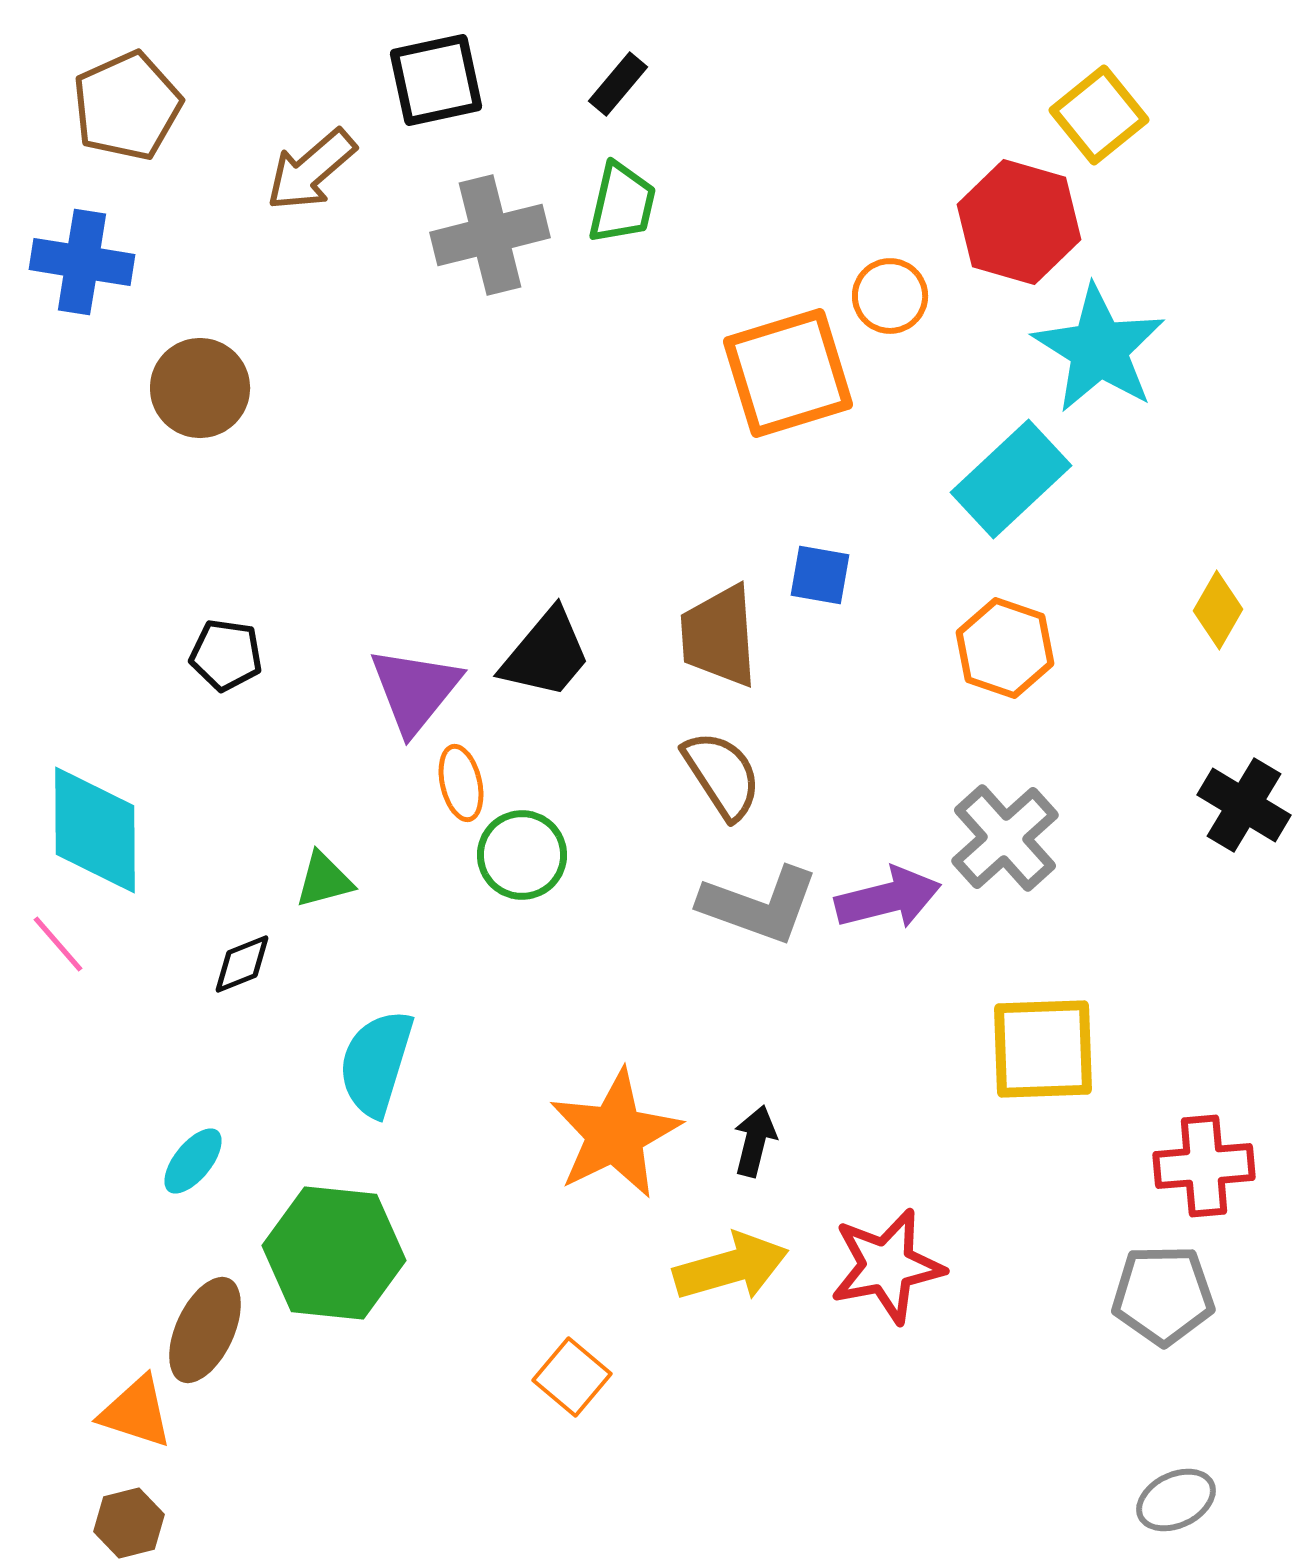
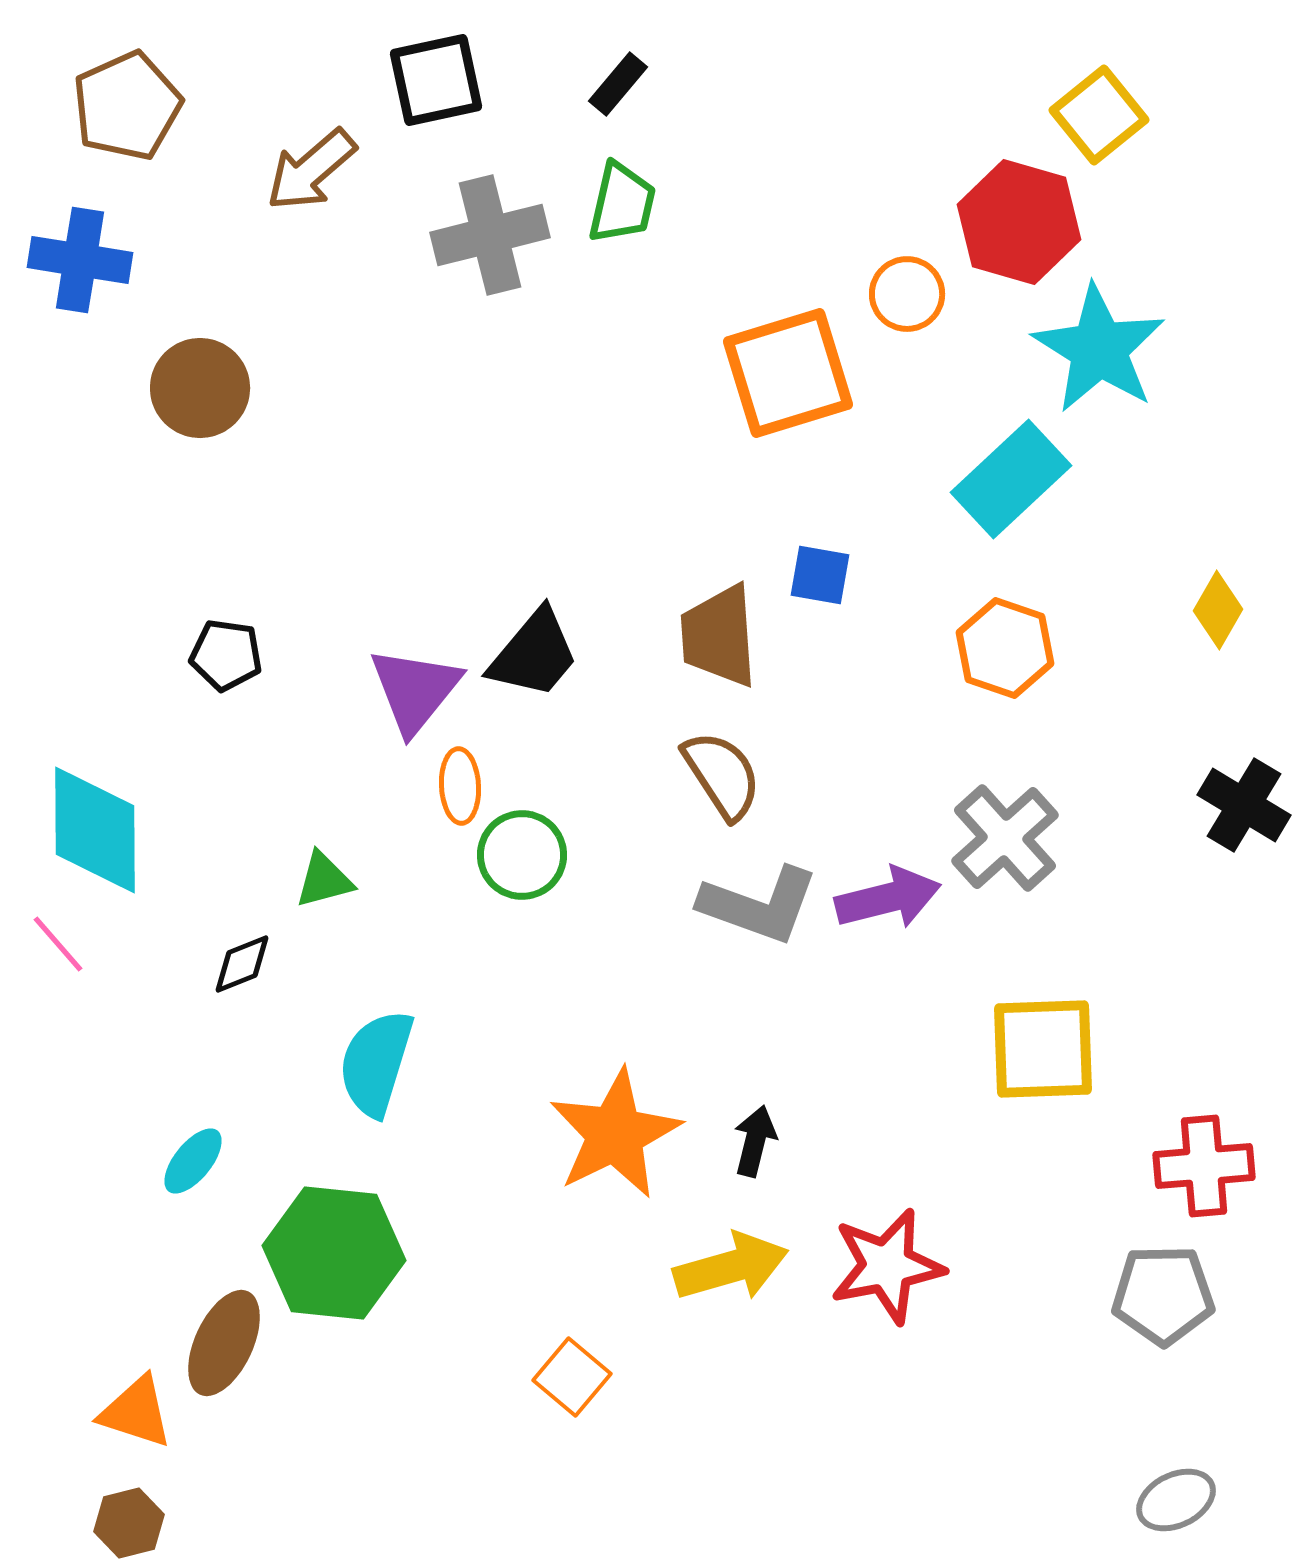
blue cross at (82, 262): moved 2 px left, 2 px up
orange circle at (890, 296): moved 17 px right, 2 px up
black trapezoid at (546, 654): moved 12 px left
orange ellipse at (461, 783): moved 1 px left, 3 px down; rotated 10 degrees clockwise
brown ellipse at (205, 1330): moved 19 px right, 13 px down
